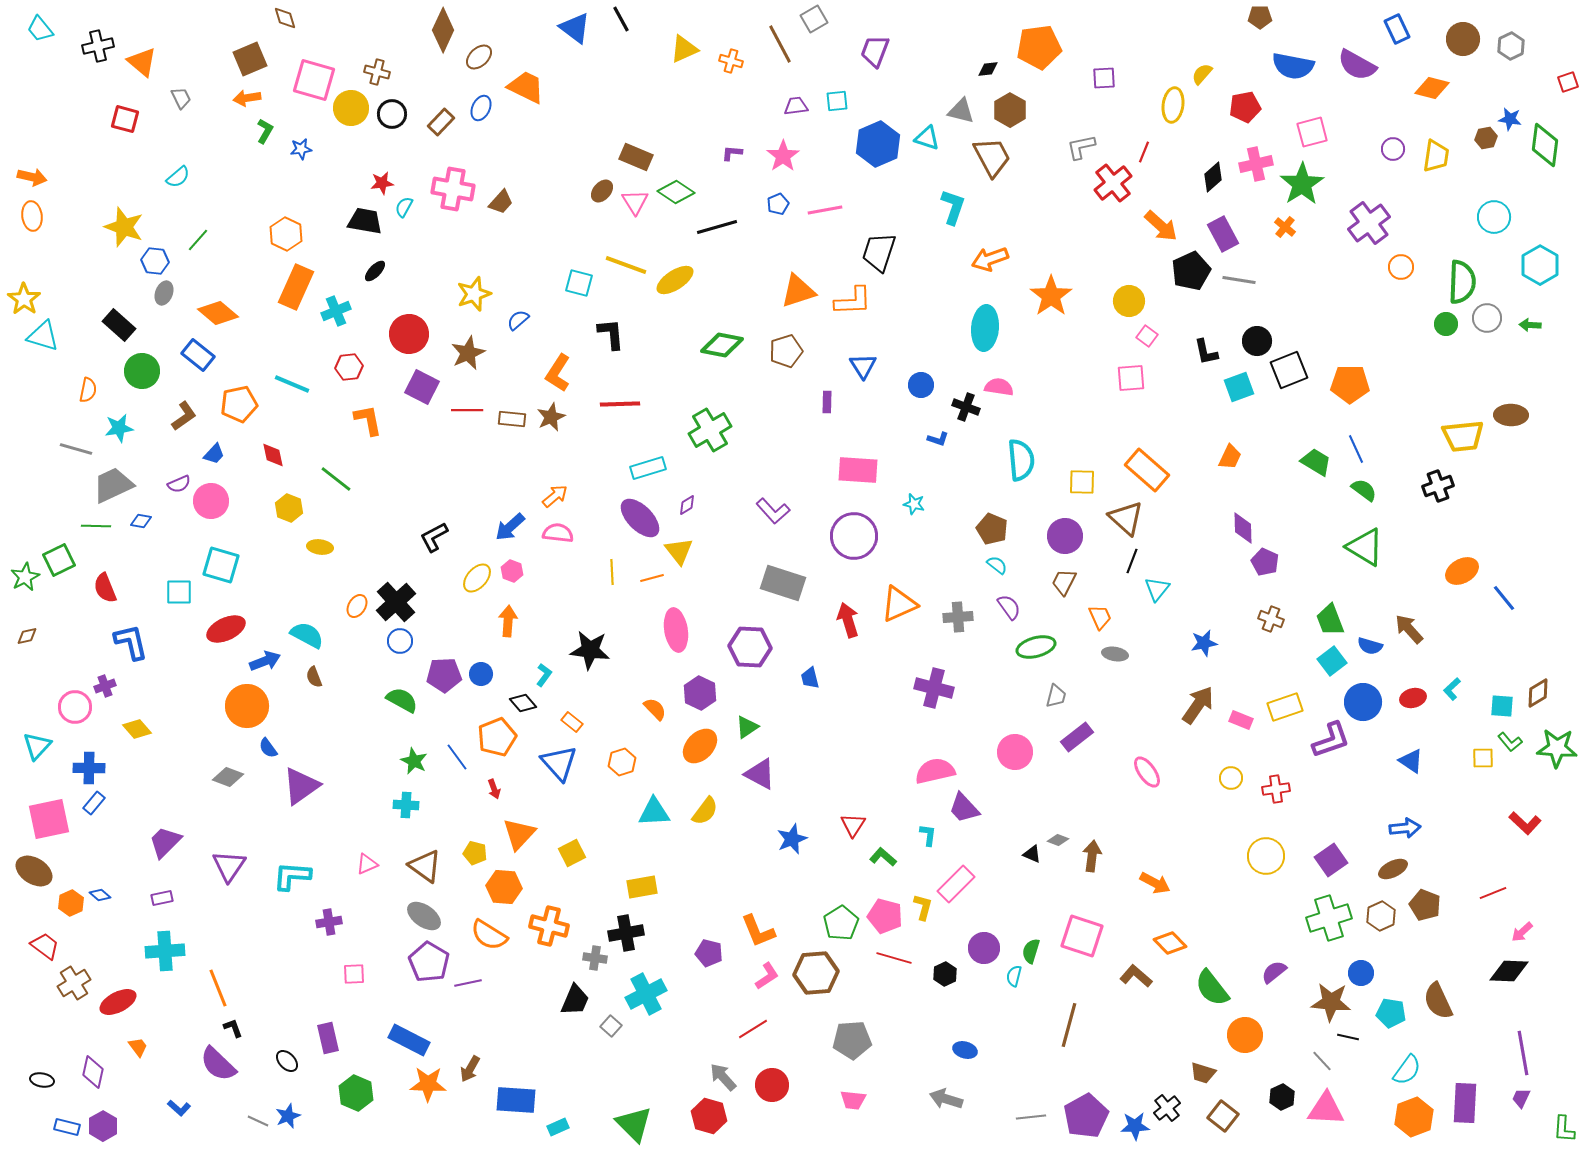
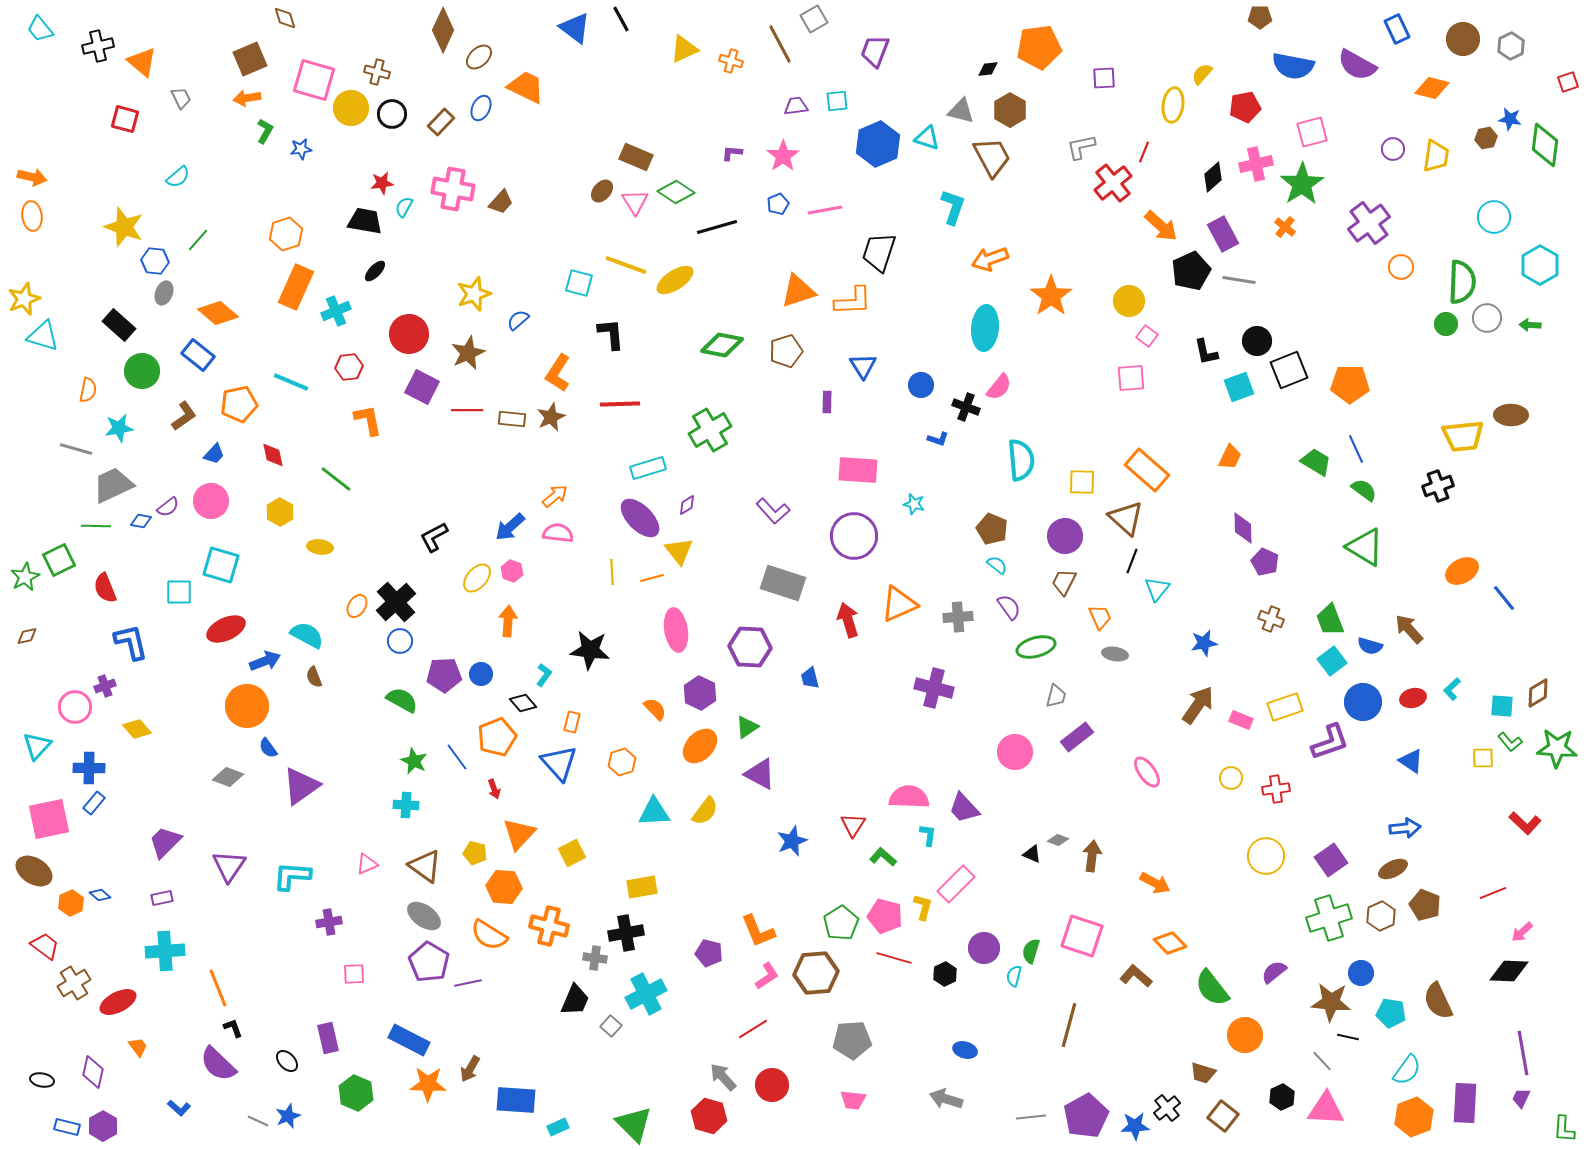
orange hexagon at (286, 234): rotated 16 degrees clockwise
yellow star at (24, 299): rotated 16 degrees clockwise
cyan line at (292, 384): moved 1 px left, 2 px up
pink semicircle at (999, 387): rotated 120 degrees clockwise
purple semicircle at (179, 484): moved 11 px left, 23 px down; rotated 15 degrees counterclockwise
yellow hexagon at (289, 508): moved 9 px left, 4 px down; rotated 8 degrees clockwise
orange rectangle at (572, 722): rotated 65 degrees clockwise
purple L-shape at (1331, 740): moved 1 px left, 2 px down
pink semicircle at (935, 771): moved 26 px left, 26 px down; rotated 15 degrees clockwise
blue star at (792, 839): moved 2 px down
